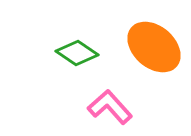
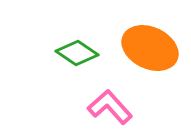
orange ellipse: moved 4 px left, 1 px down; rotated 16 degrees counterclockwise
